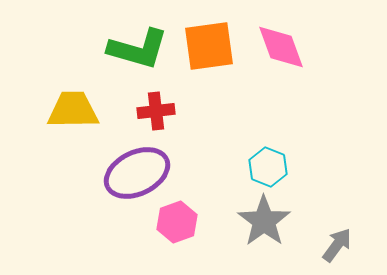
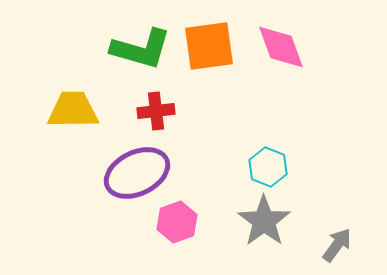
green L-shape: moved 3 px right
